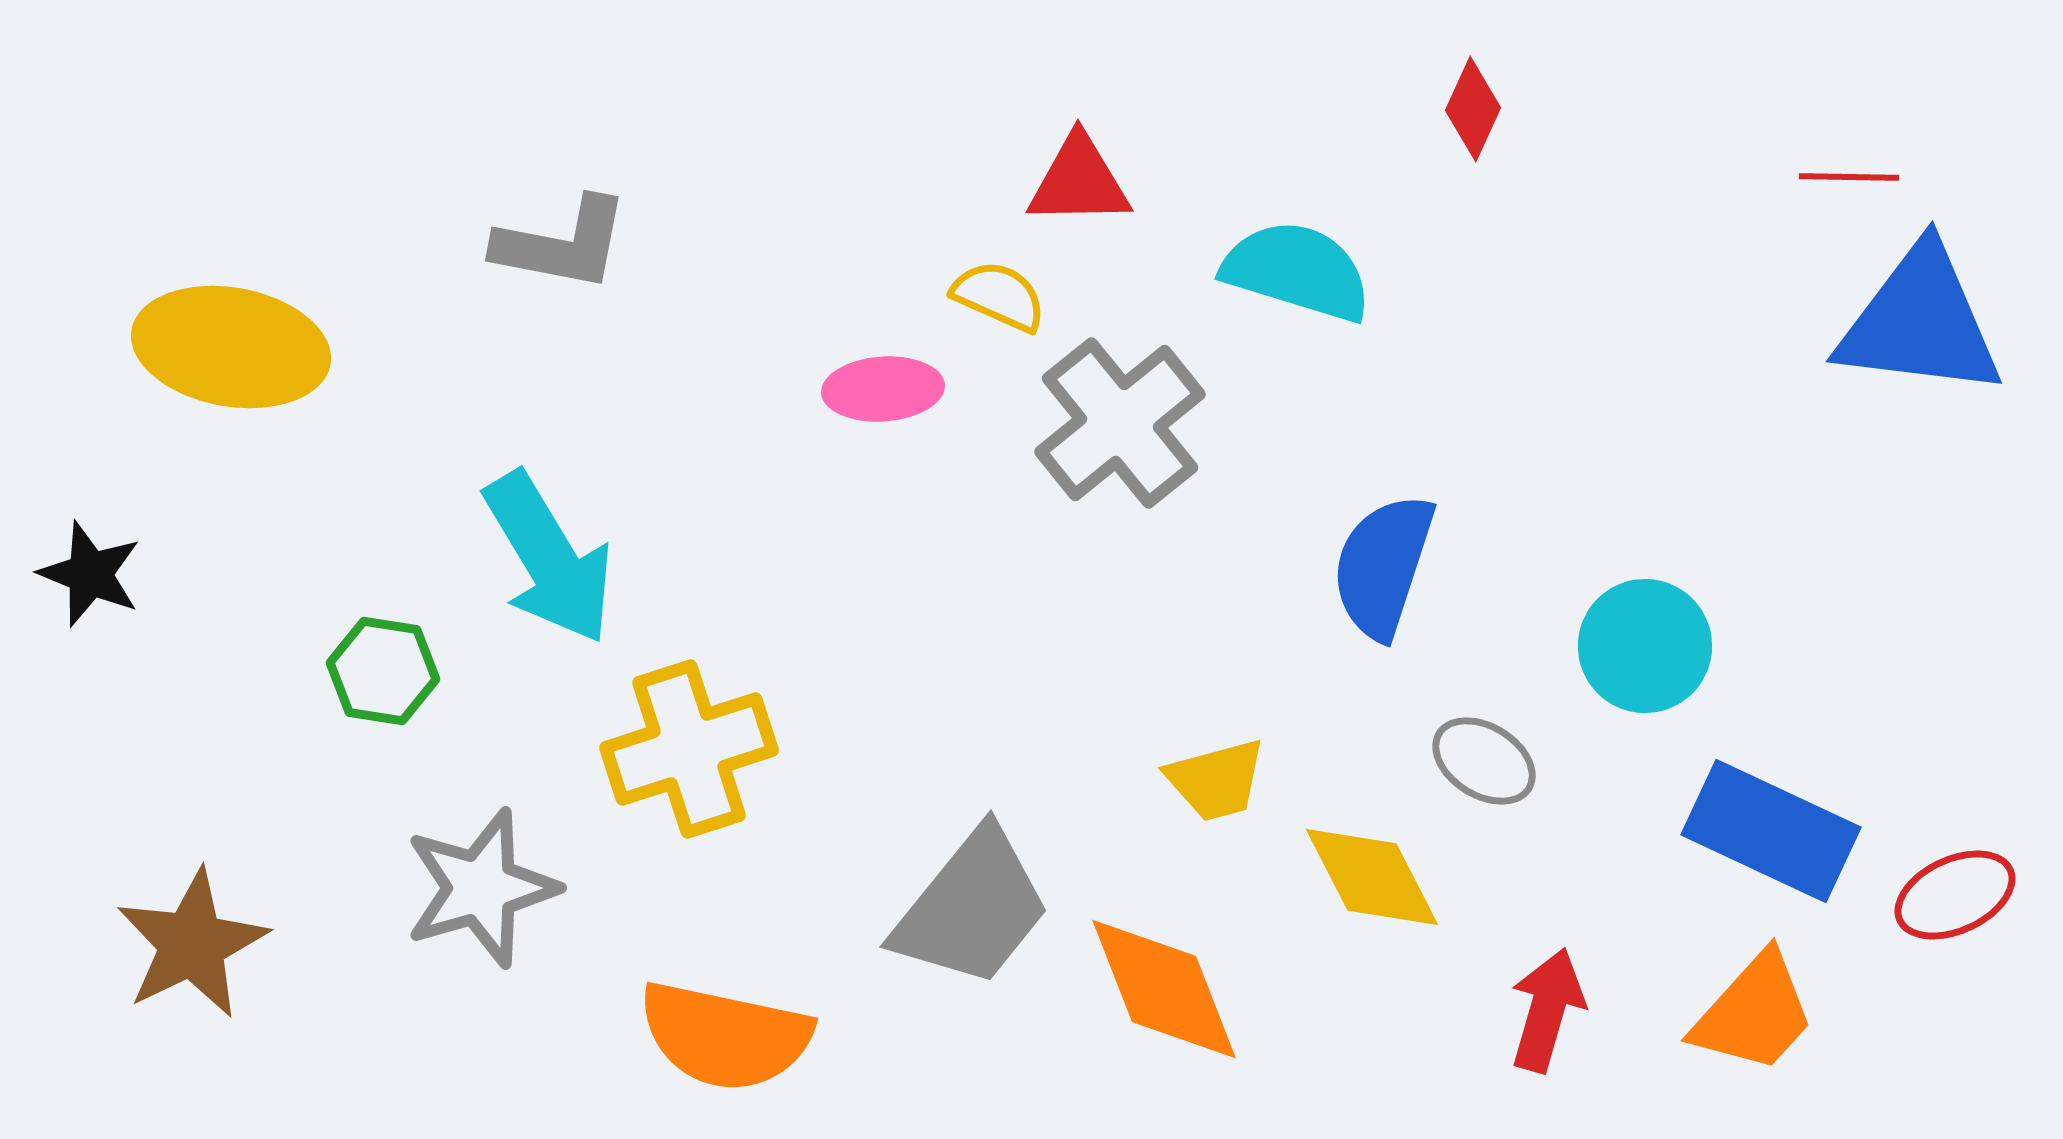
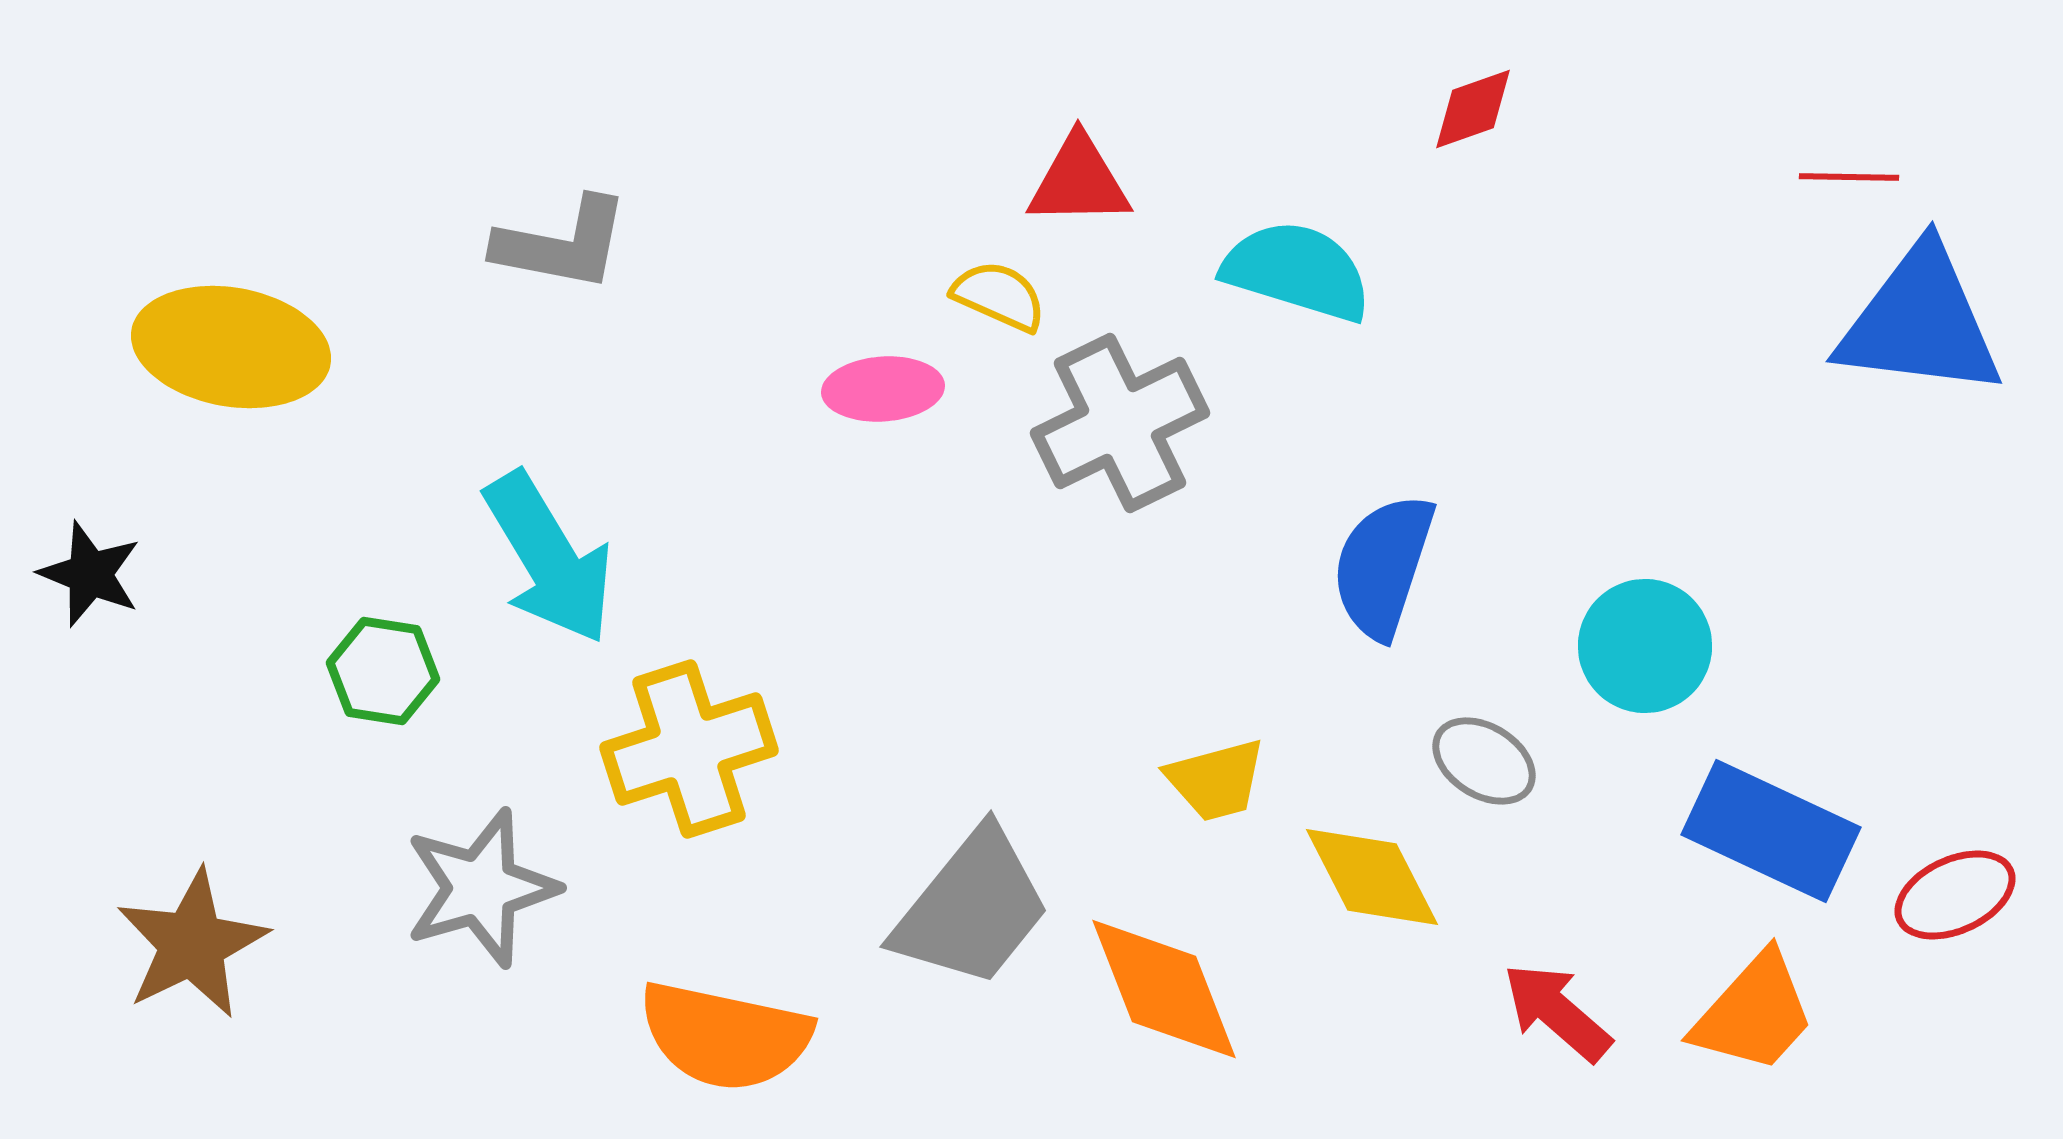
red diamond: rotated 46 degrees clockwise
gray cross: rotated 13 degrees clockwise
red arrow: moved 10 px right, 2 px down; rotated 65 degrees counterclockwise
